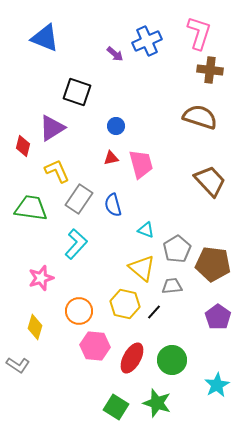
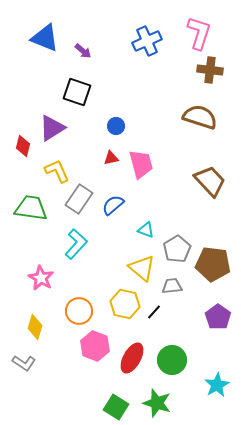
purple arrow: moved 32 px left, 3 px up
blue semicircle: rotated 65 degrees clockwise
pink star: rotated 25 degrees counterclockwise
pink hexagon: rotated 16 degrees clockwise
gray L-shape: moved 6 px right, 2 px up
